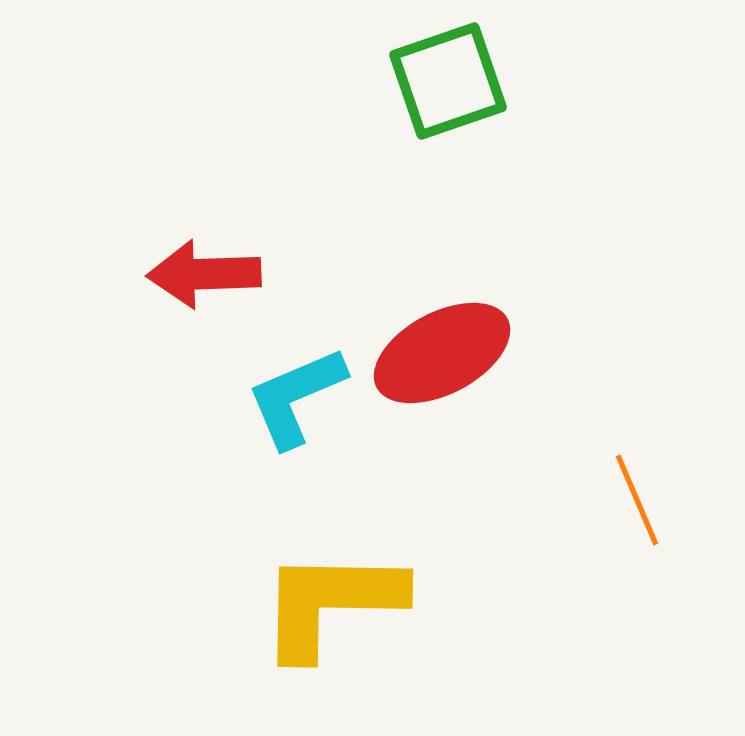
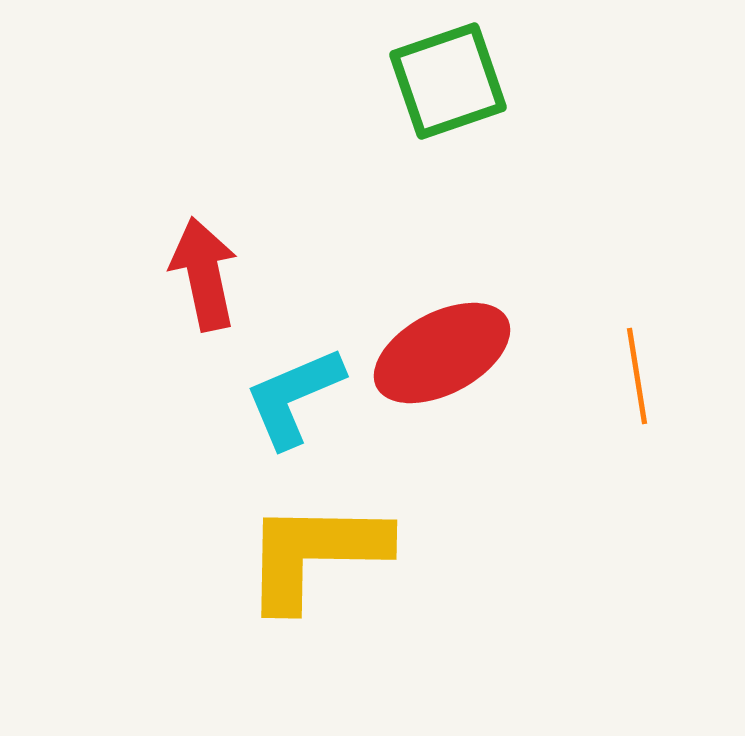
red arrow: rotated 80 degrees clockwise
cyan L-shape: moved 2 px left
orange line: moved 124 px up; rotated 14 degrees clockwise
yellow L-shape: moved 16 px left, 49 px up
